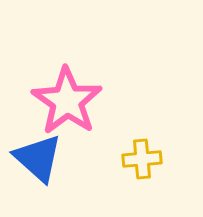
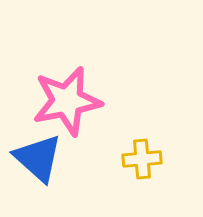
pink star: rotated 26 degrees clockwise
